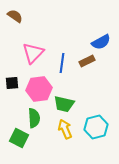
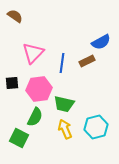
green semicircle: moved 1 px right, 1 px up; rotated 30 degrees clockwise
